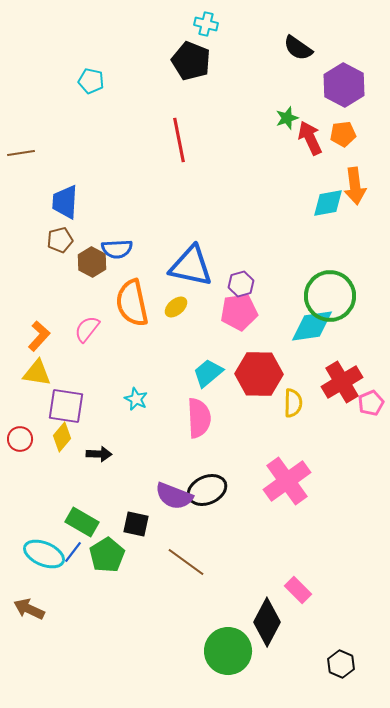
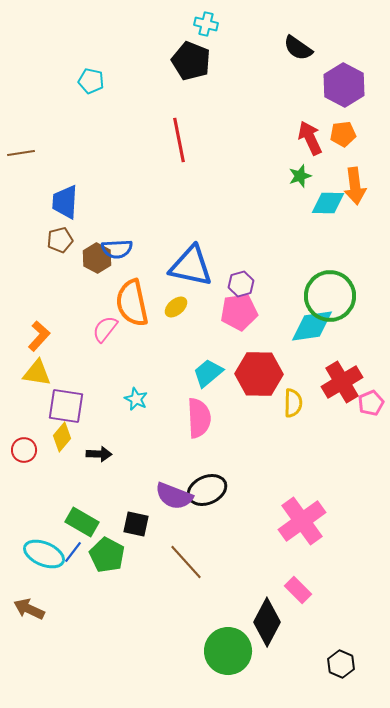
green star at (287, 118): moved 13 px right, 58 px down
cyan diamond at (328, 203): rotated 12 degrees clockwise
brown hexagon at (92, 262): moved 5 px right, 4 px up
pink semicircle at (87, 329): moved 18 px right
red circle at (20, 439): moved 4 px right, 11 px down
pink cross at (287, 481): moved 15 px right, 40 px down
green pentagon at (107, 555): rotated 12 degrees counterclockwise
brown line at (186, 562): rotated 12 degrees clockwise
